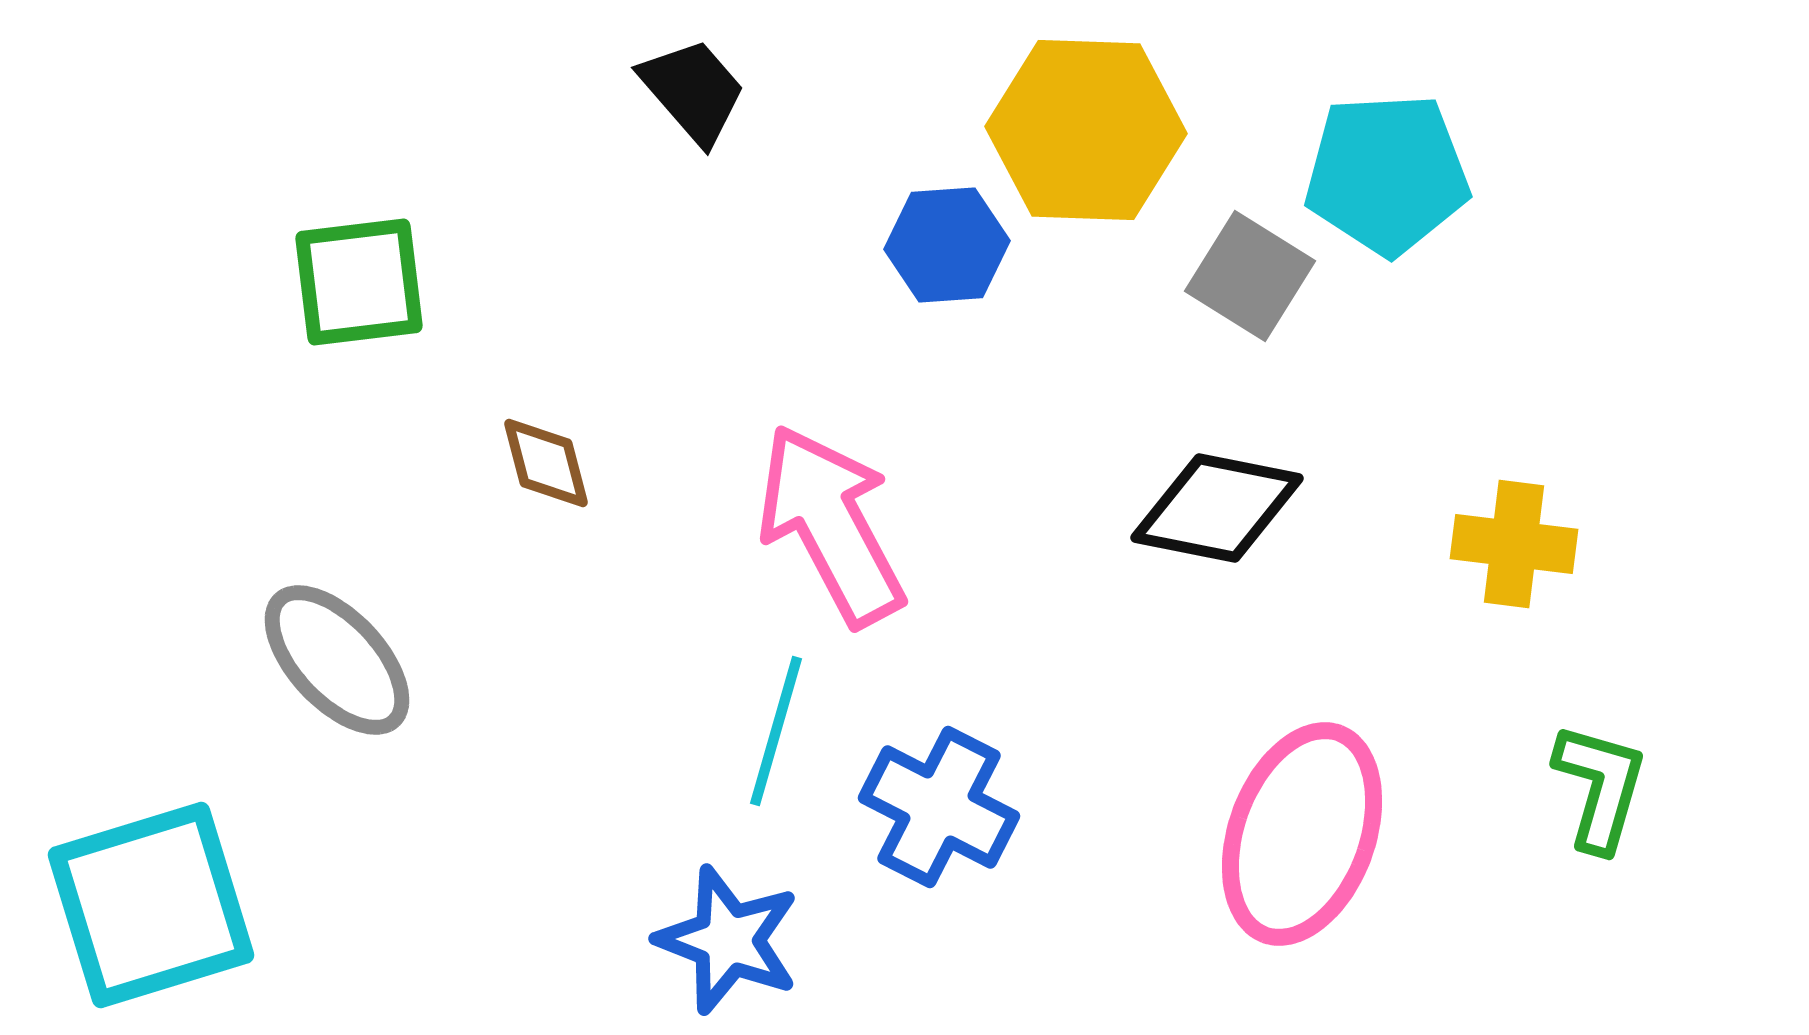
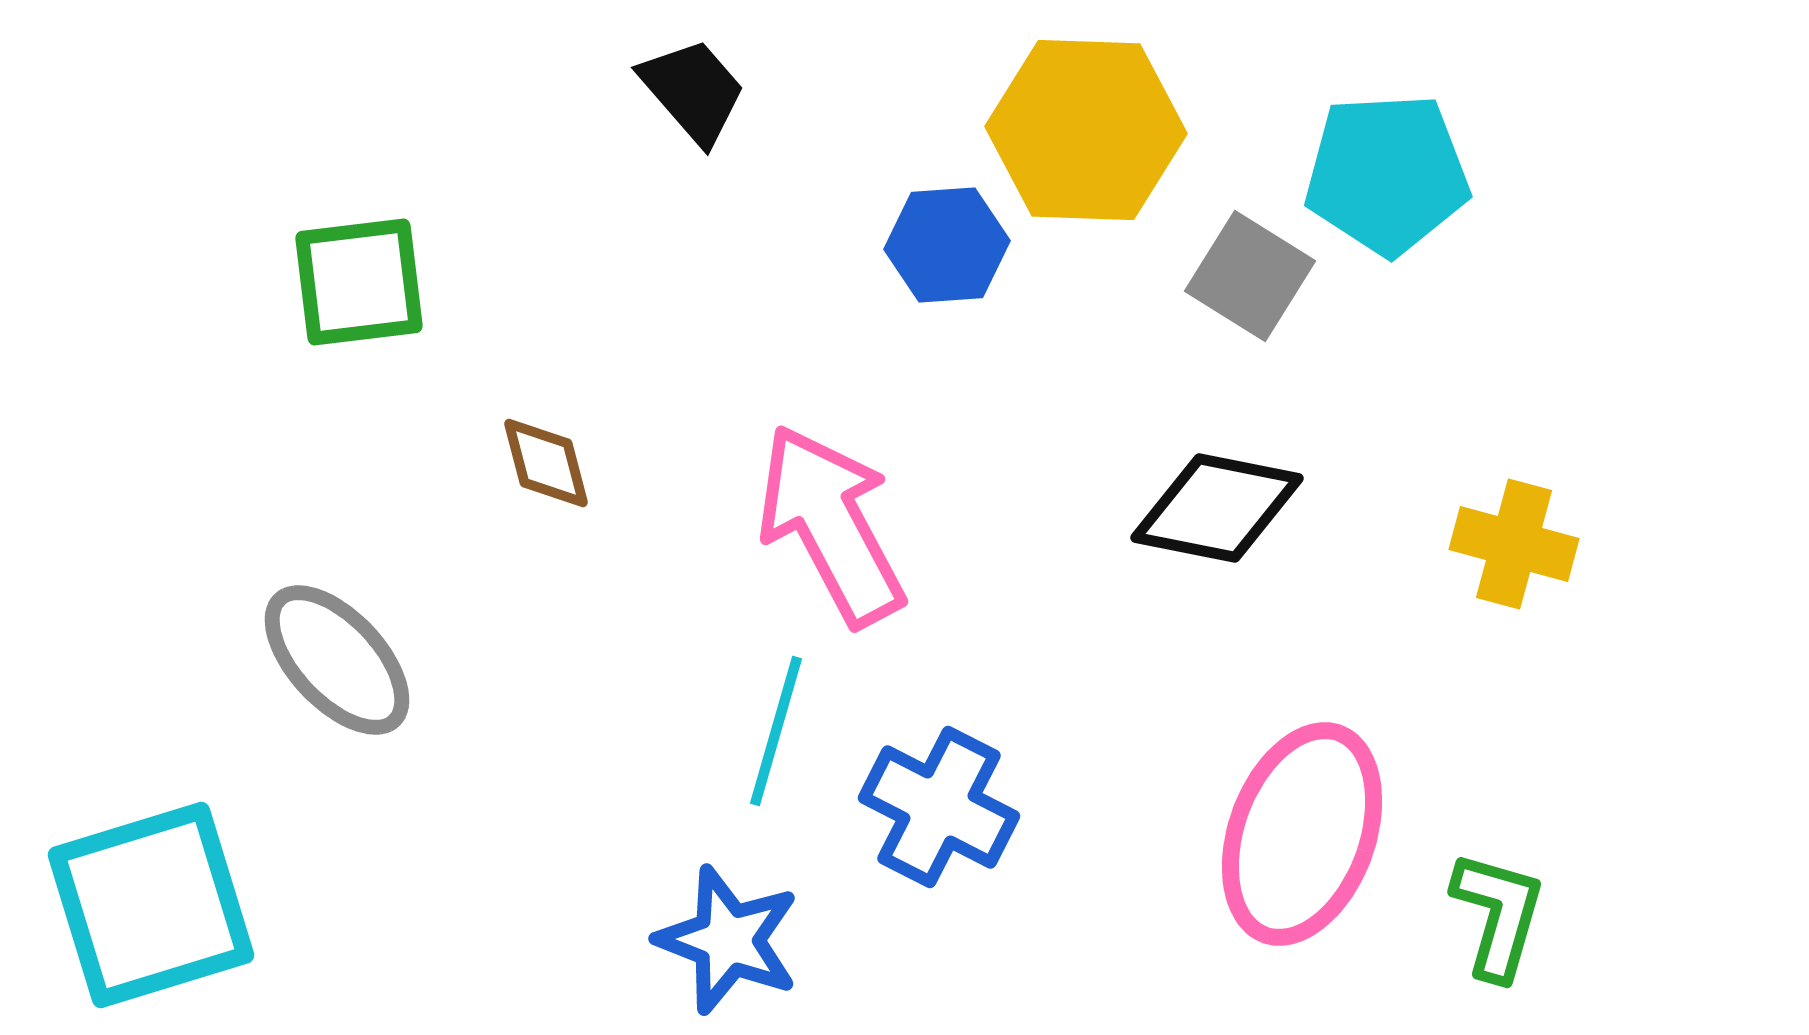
yellow cross: rotated 8 degrees clockwise
green L-shape: moved 102 px left, 128 px down
